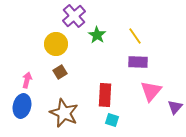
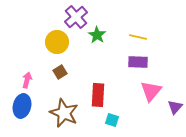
purple cross: moved 2 px right, 1 px down
yellow line: moved 3 px right, 1 px down; rotated 42 degrees counterclockwise
yellow circle: moved 1 px right, 2 px up
red rectangle: moved 7 px left
